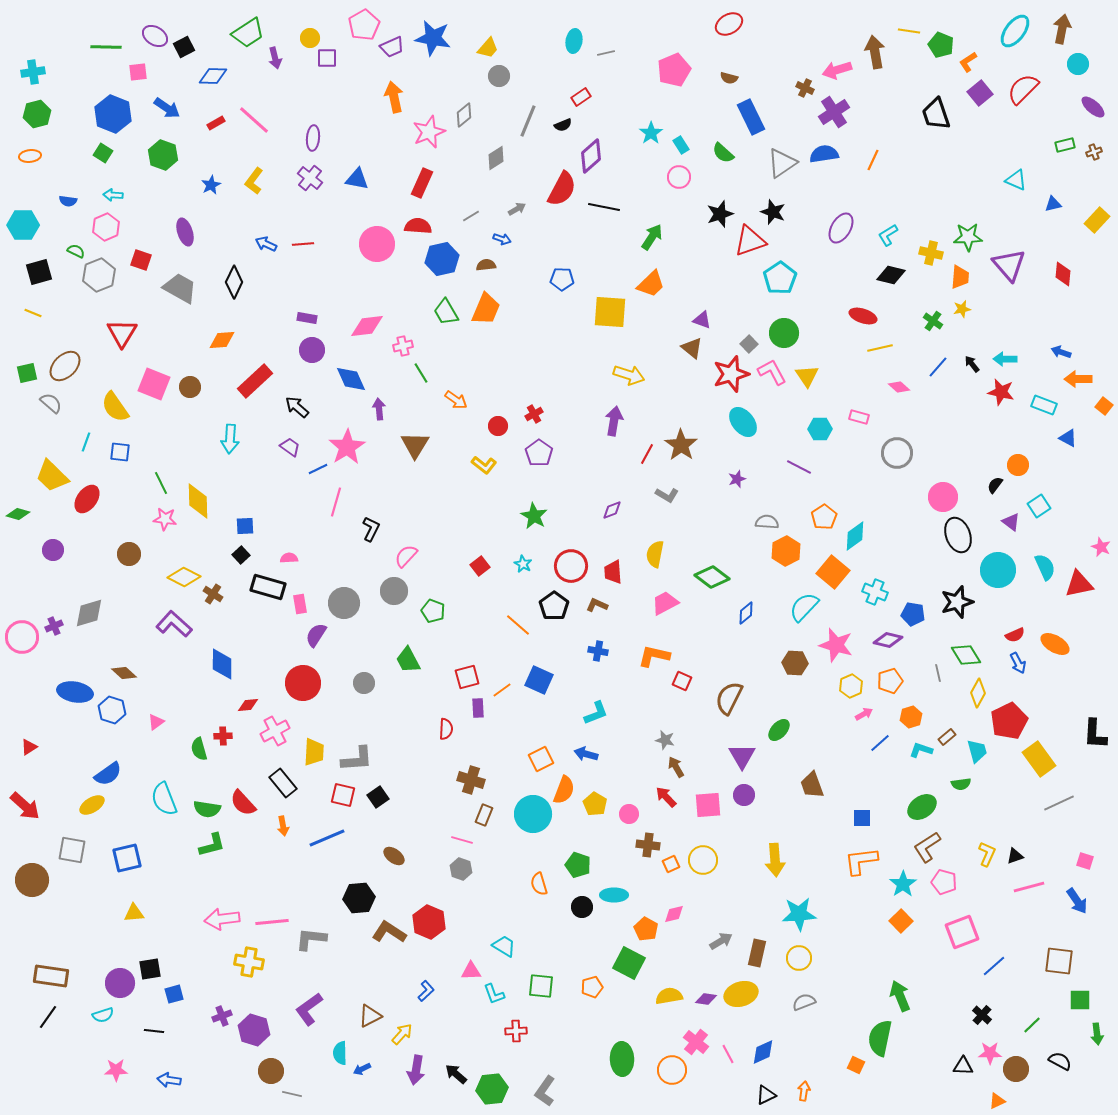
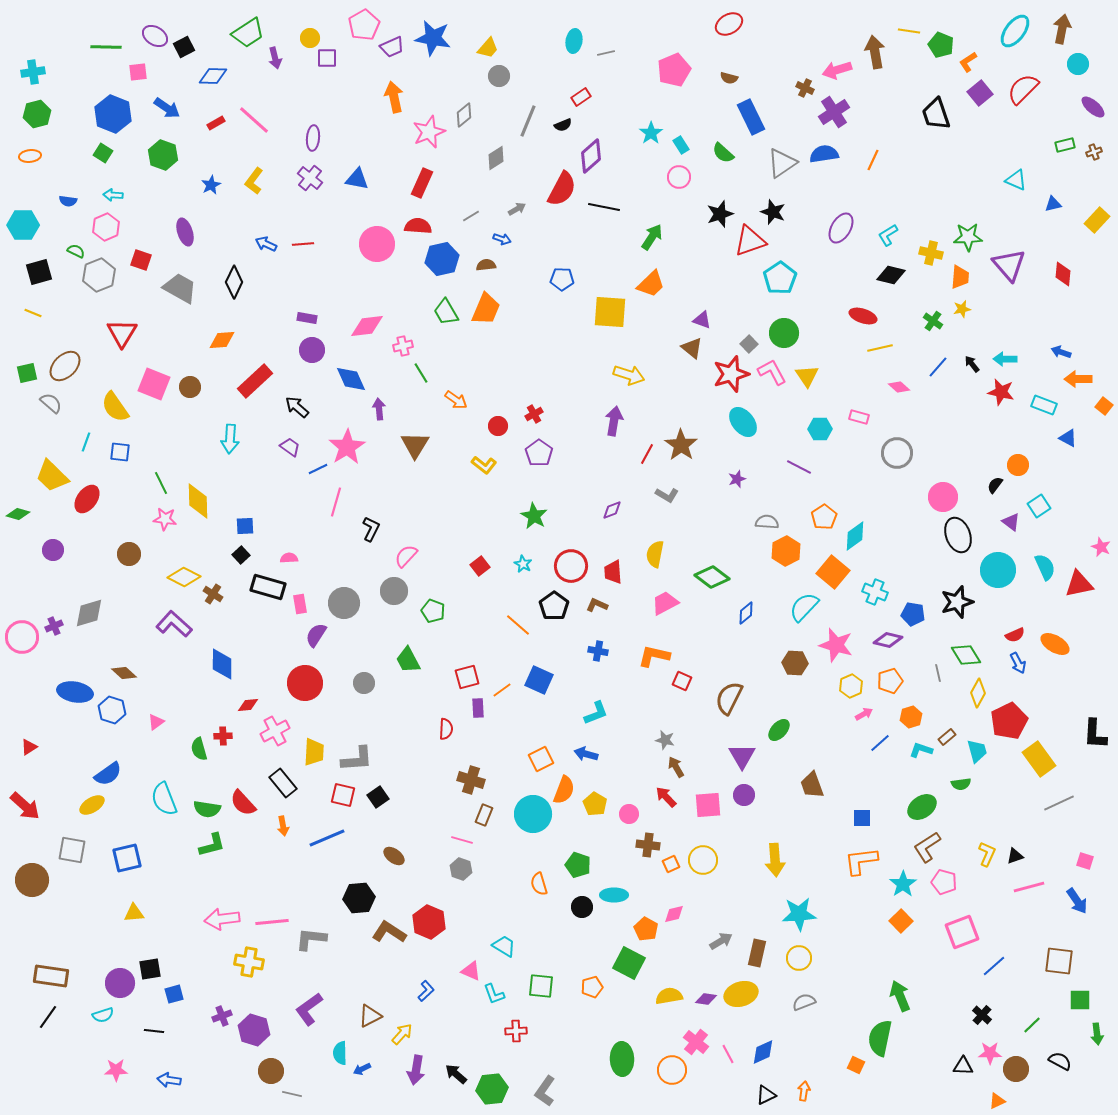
red circle at (303, 683): moved 2 px right
pink triangle at (471, 971): rotated 25 degrees clockwise
